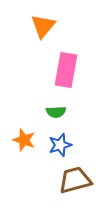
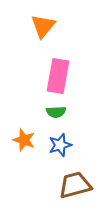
pink rectangle: moved 8 px left, 6 px down
brown trapezoid: moved 5 px down
